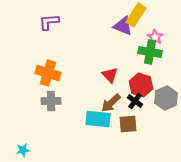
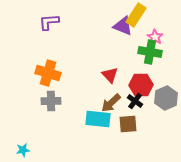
red hexagon: rotated 20 degrees counterclockwise
